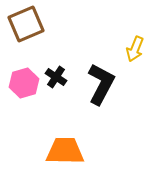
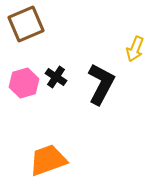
orange trapezoid: moved 17 px left, 9 px down; rotated 21 degrees counterclockwise
